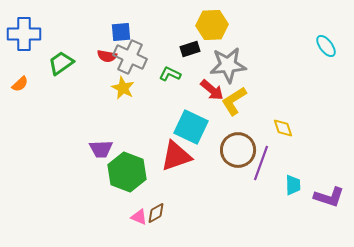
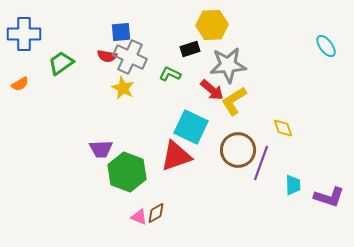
orange semicircle: rotated 12 degrees clockwise
